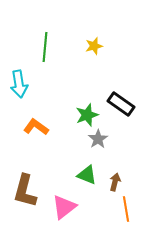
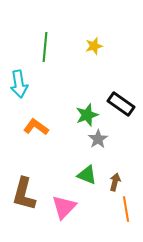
brown L-shape: moved 1 px left, 3 px down
pink triangle: rotated 8 degrees counterclockwise
